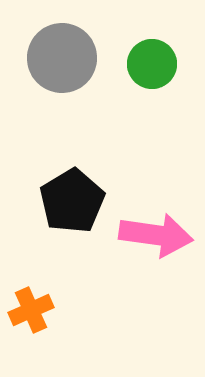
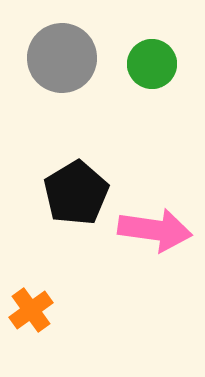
black pentagon: moved 4 px right, 8 px up
pink arrow: moved 1 px left, 5 px up
orange cross: rotated 12 degrees counterclockwise
